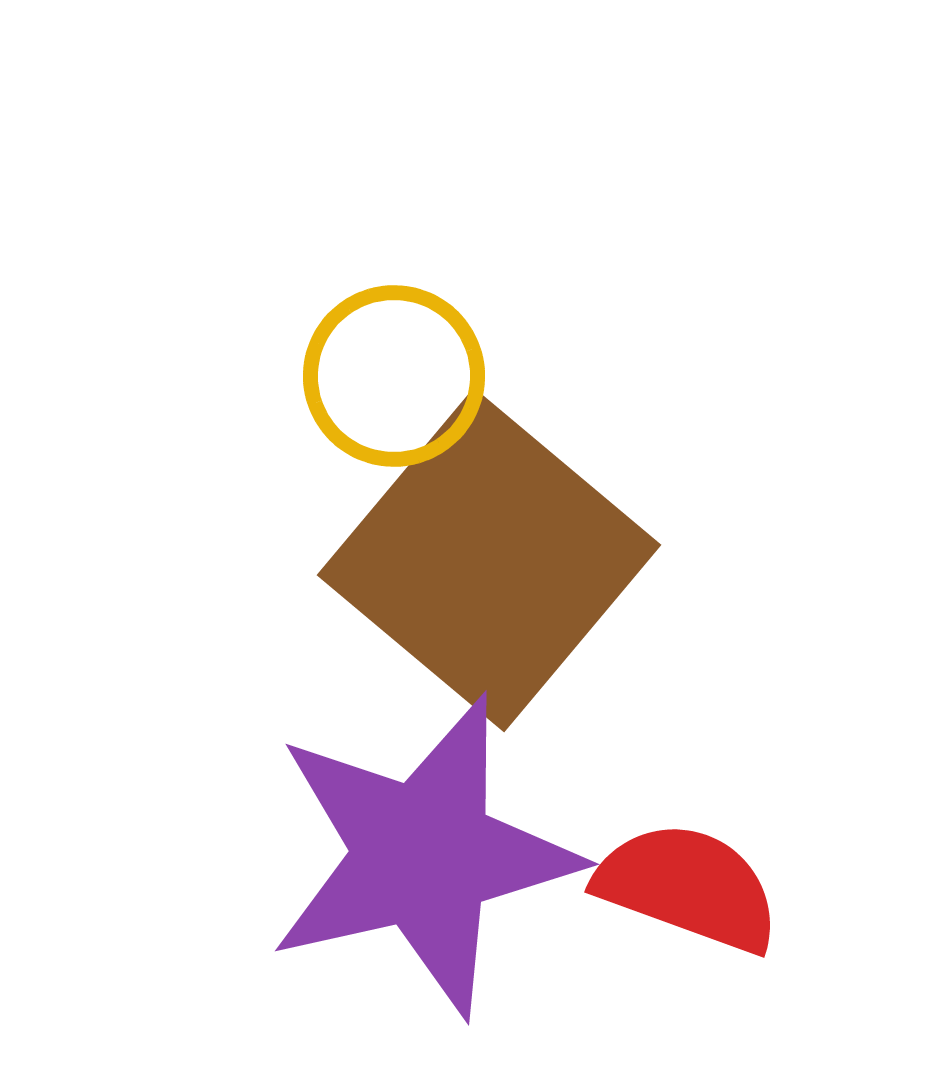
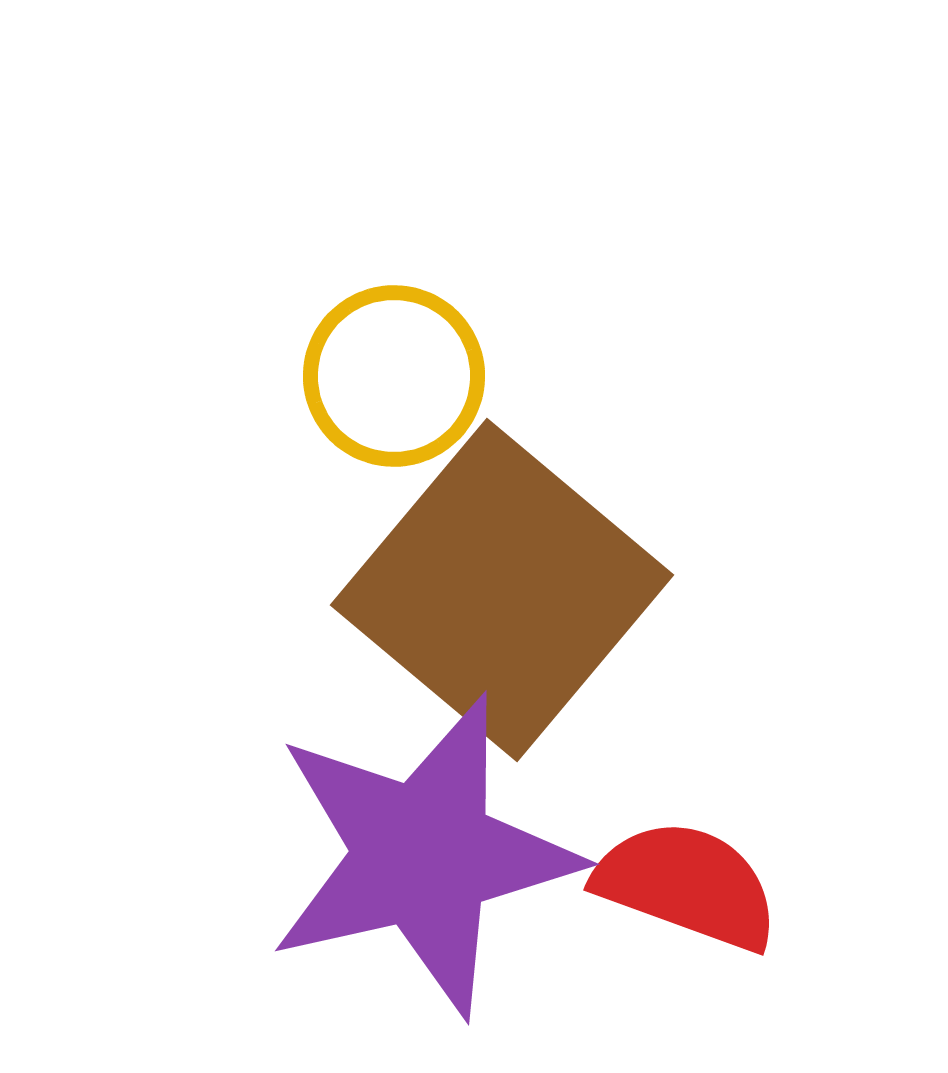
brown square: moved 13 px right, 30 px down
red semicircle: moved 1 px left, 2 px up
